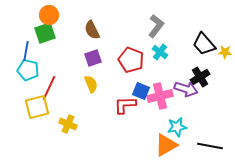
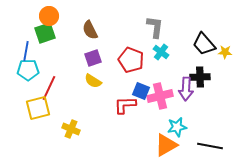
orange circle: moved 1 px down
gray L-shape: moved 1 px left, 1 px down; rotated 30 degrees counterclockwise
brown semicircle: moved 2 px left
cyan cross: moved 1 px right
cyan pentagon: rotated 15 degrees counterclockwise
black cross: rotated 30 degrees clockwise
yellow semicircle: moved 2 px right, 3 px up; rotated 144 degrees clockwise
purple arrow: rotated 75 degrees clockwise
yellow square: moved 1 px right, 1 px down
yellow cross: moved 3 px right, 5 px down
